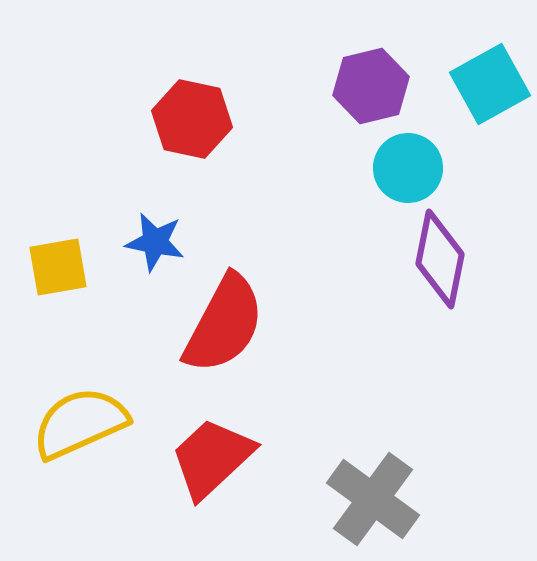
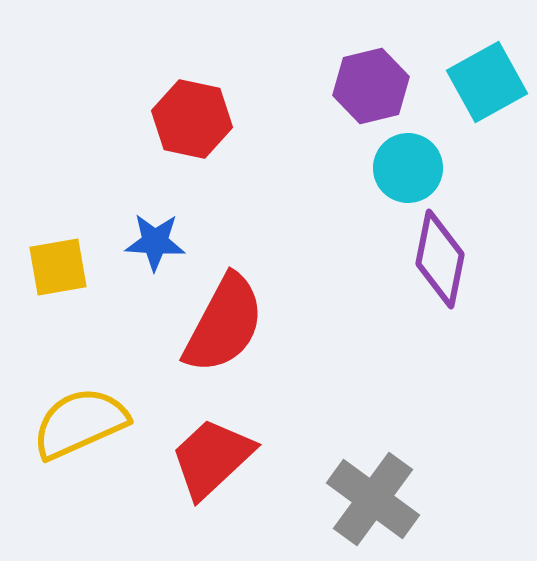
cyan square: moved 3 px left, 2 px up
blue star: rotated 8 degrees counterclockwise
